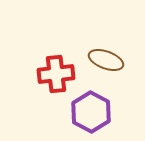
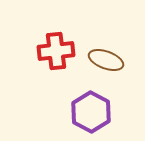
red cross: moved 23 px up
